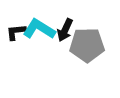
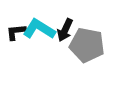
gray pentagon: rotated 12 degrees clockwise
